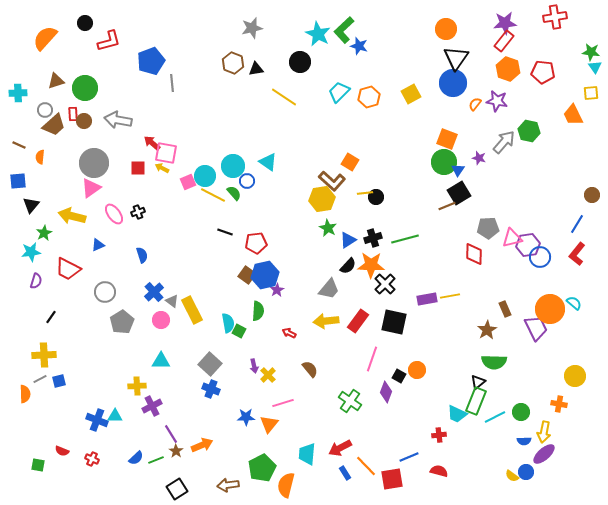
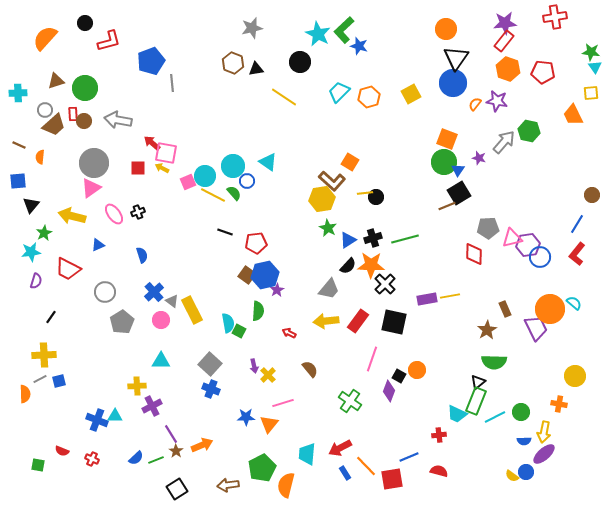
purple diamond at (386, 392): moved 3 px right, 1 px up
